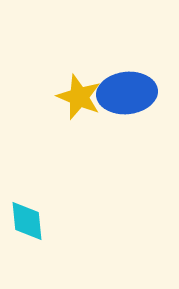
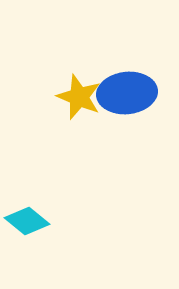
cyan diamond: rotated 45 degrees counterclockwise
